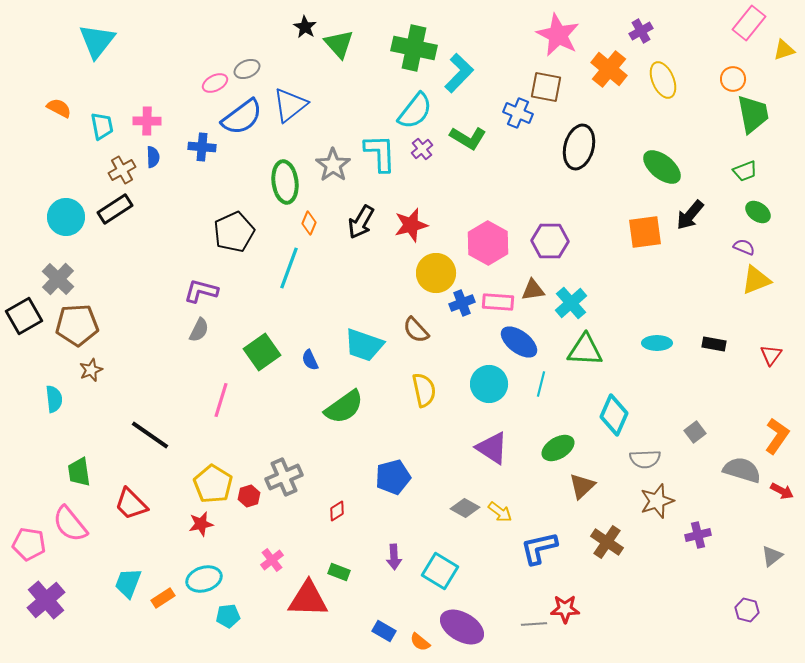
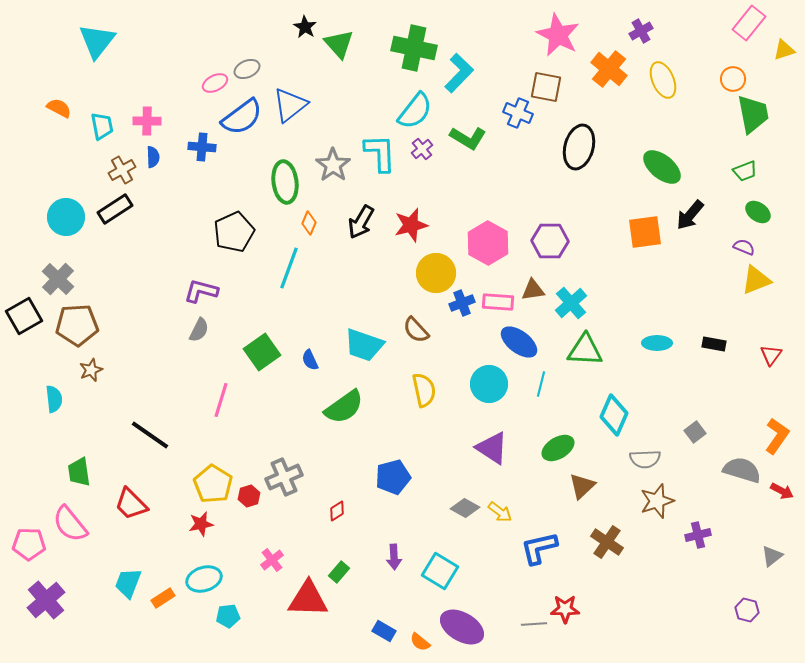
pink pentagon at (29, 544): rotated 8 degrees counterclockwise
green rectangle at (339, 572): rotated 70 degrees counterclockwise
